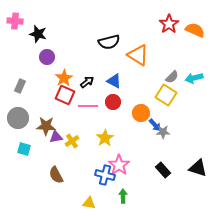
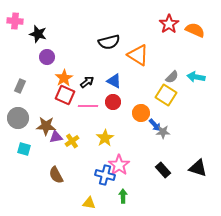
cyan arrow: moved 2 px right, 1 px up; rotated 24 degrees clockwise
